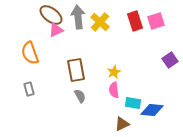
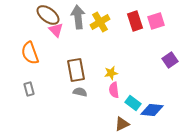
brown ellipse: moved 3 px left
yellow cross: rotated 18 degrees clockwise
pink triangle: rotated 49 degrees counterclockwise
yellow star: moved 3 px left, 1 px down; rotated 16 degrees clockwise
gray semicircle: moved 4 px up; rotated 48 degrees counterclockwise
cyan rectangle: rotated 28 degrees clockwise
